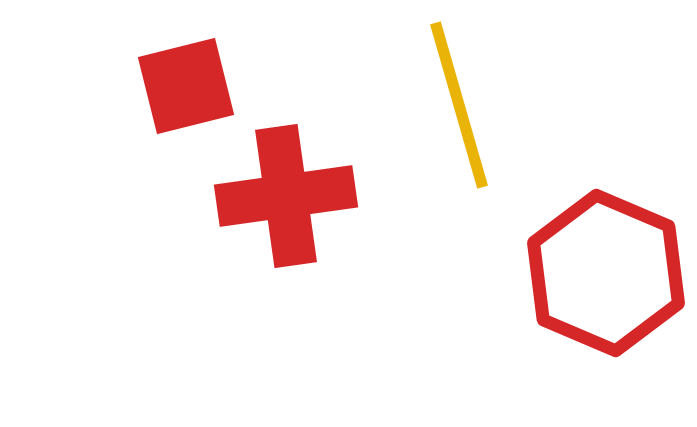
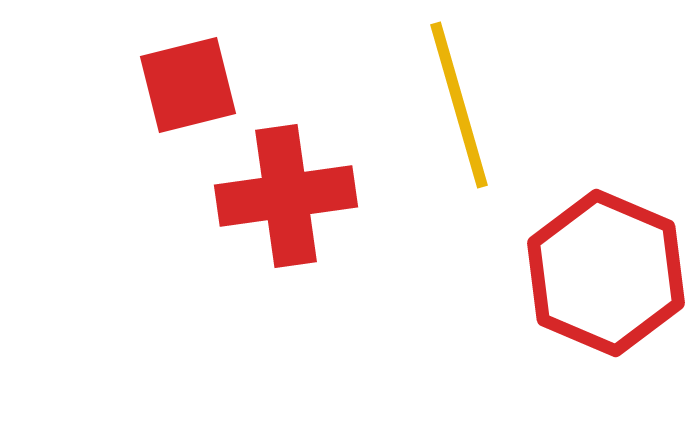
red square: moved 2 px right, 1 px up
